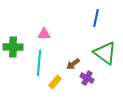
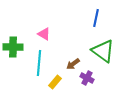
pink triangle: rotated 32 degrees clockwise
green triangle: moved 2 px left, 2 px up
